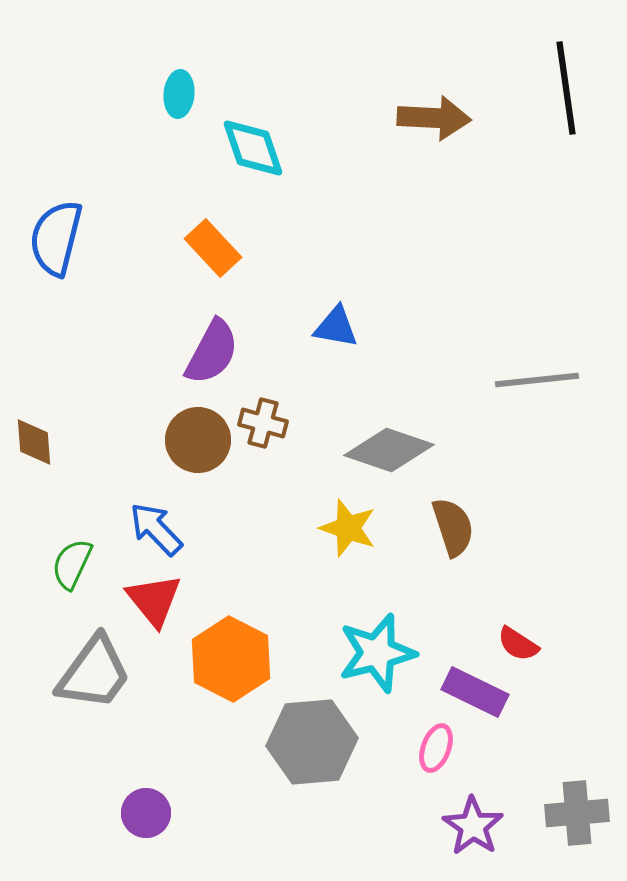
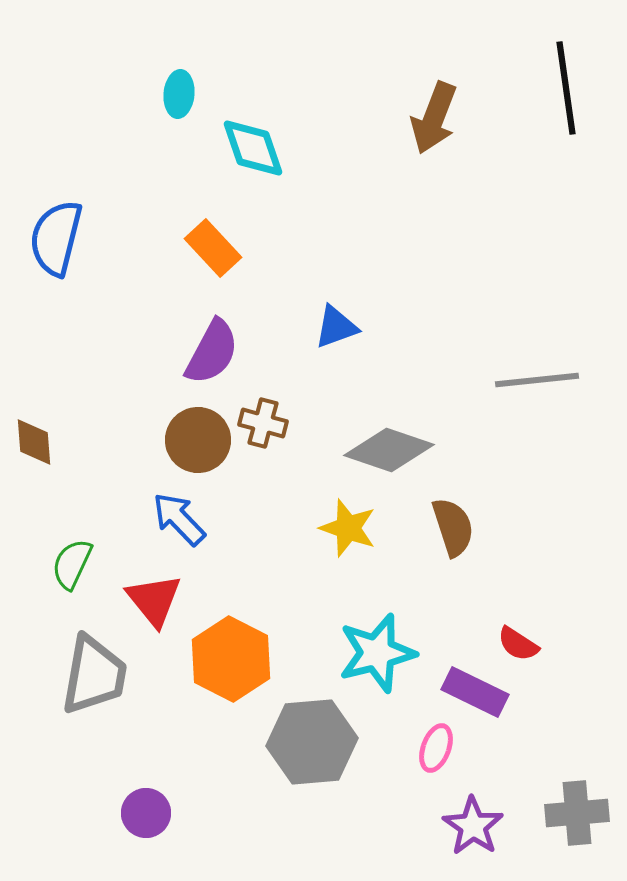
brown arrow: rotated 108 degrees clockwise
blue triangle: rotated 30 degrees counterclockwise
blue arrow: moved 23 px right, 10 px up
gray trapezoid: moved 2 px down; rotated 26 degrees counterclockwise
